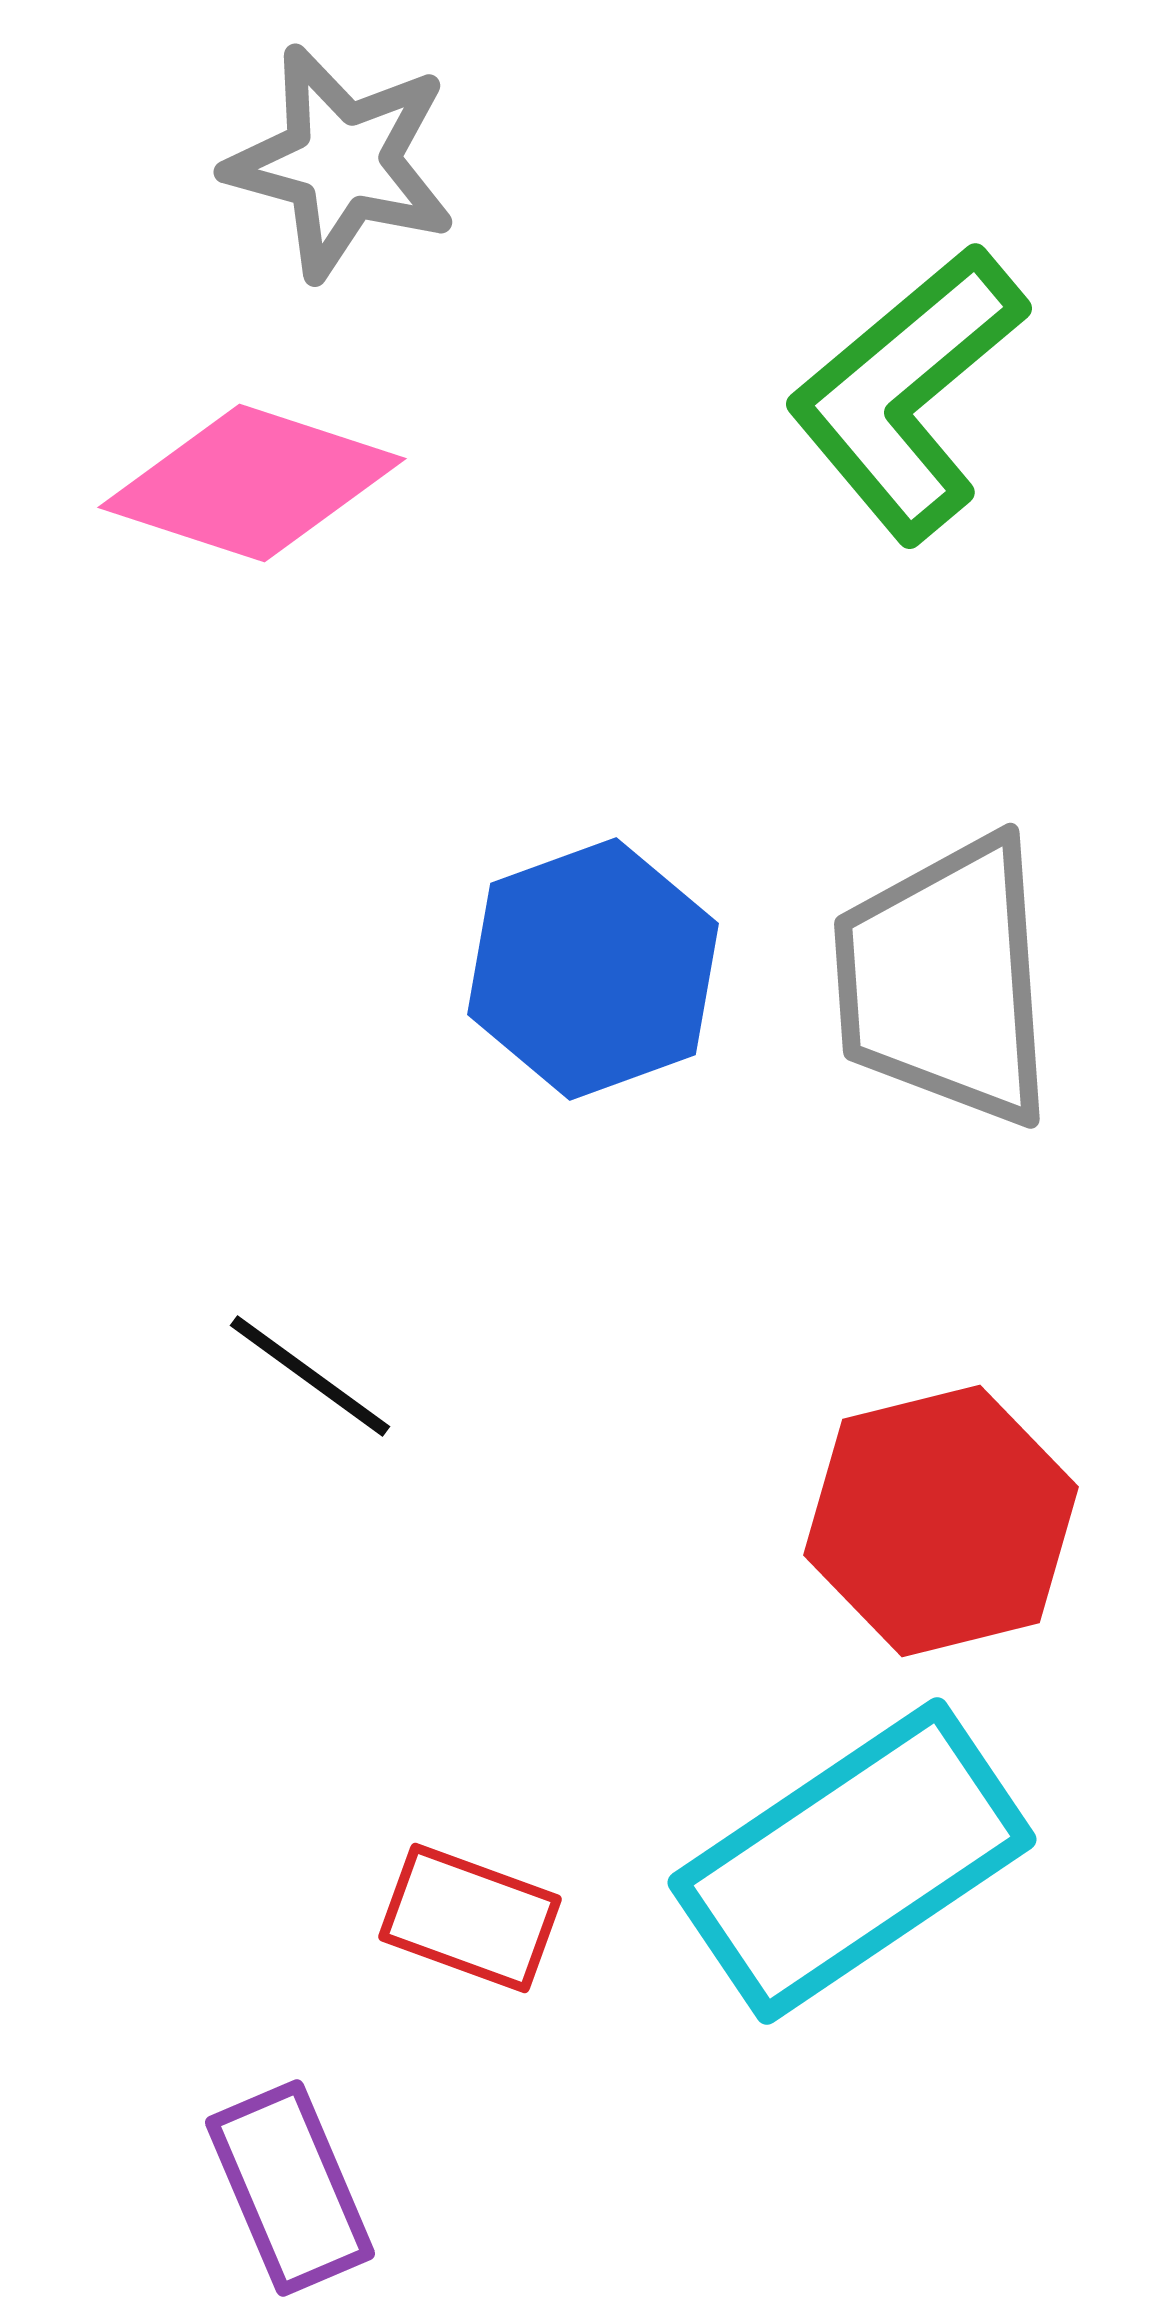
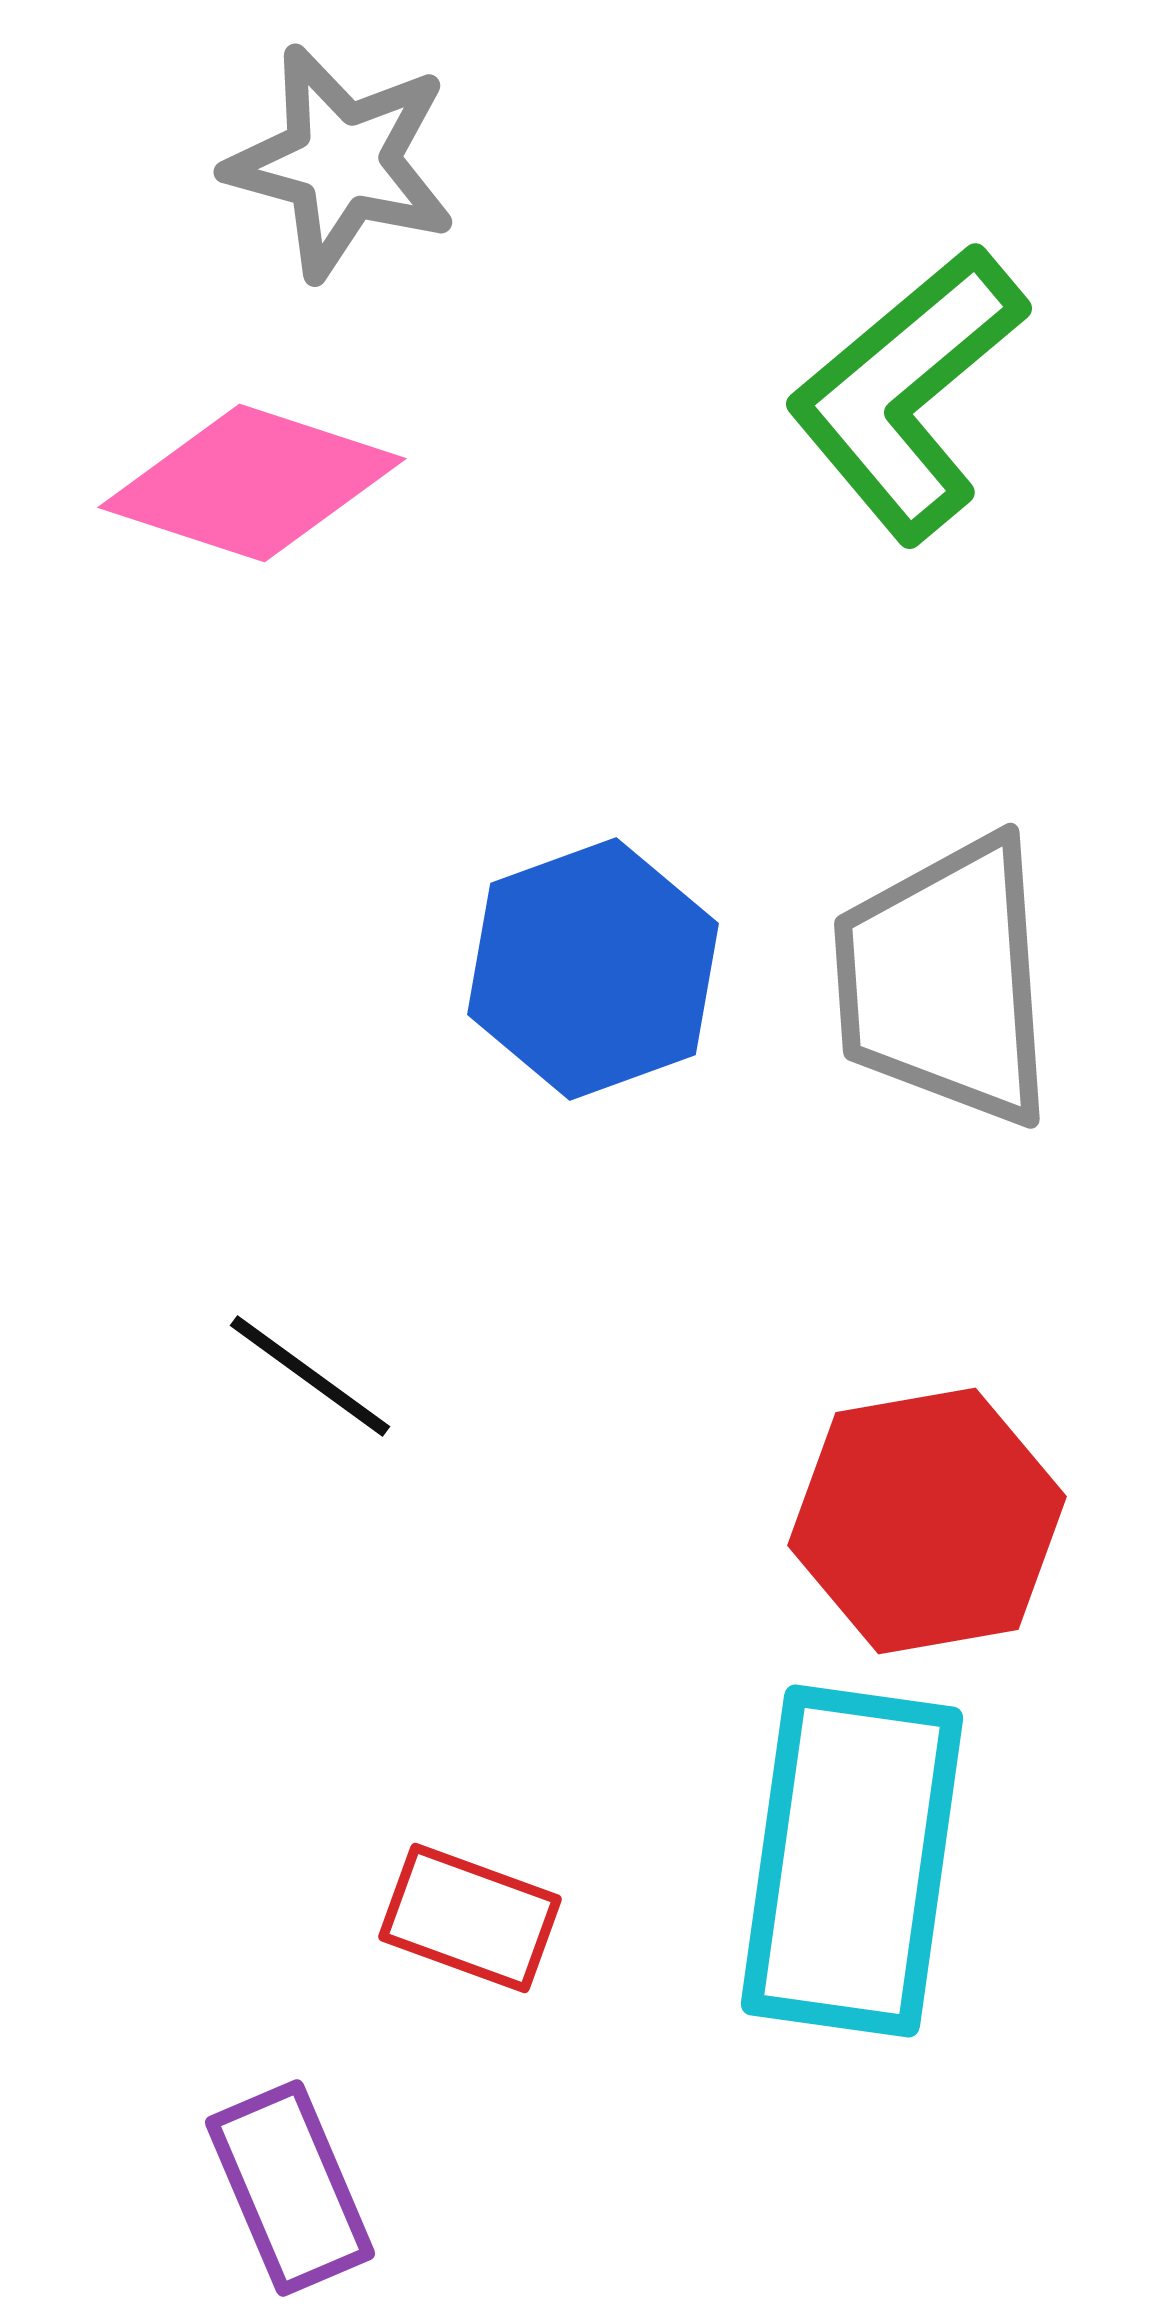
red hexagon: moved 14 px left; rotated 4 degrees clockwise
cyan rectangle: rotated 48 degrees counterclockwise
